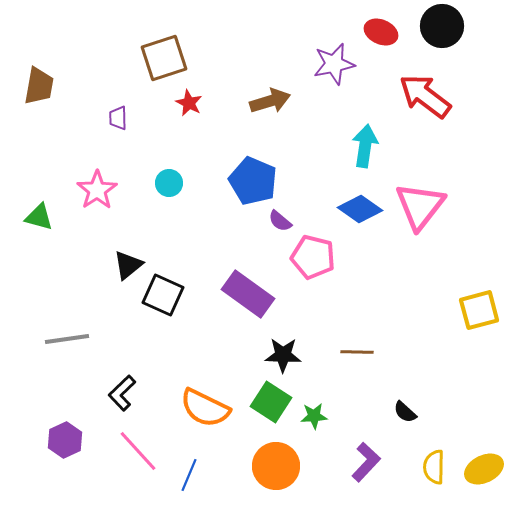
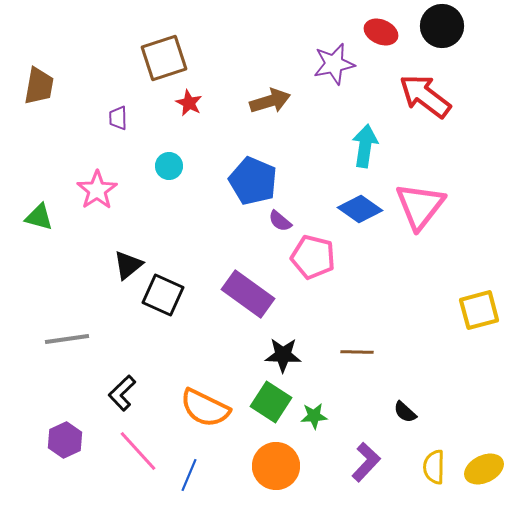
cyan circle: moved 17 px up
